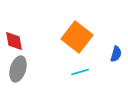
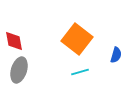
orange square: moved 2 px down
blue semicircle: moved 1 px down
gray ellipse: moved 1 px right, 1 px down
